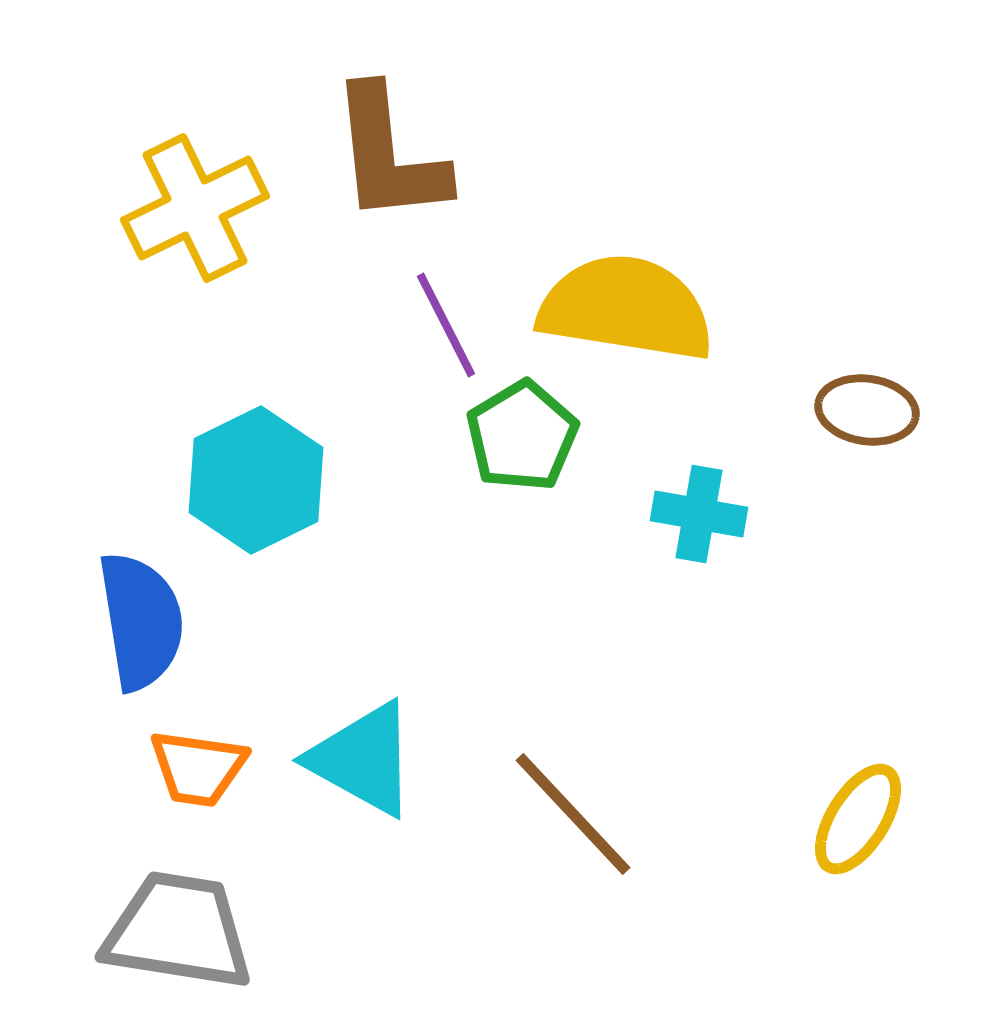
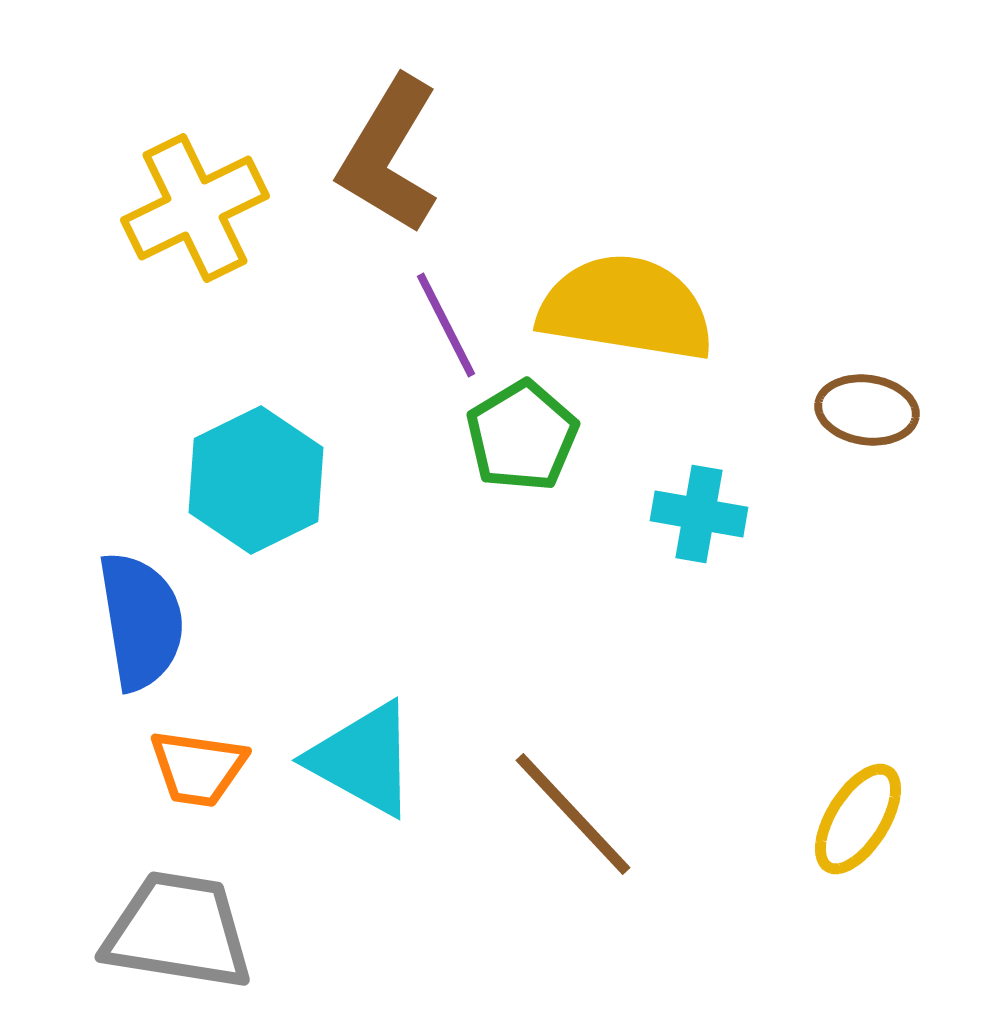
brown L-shape: rotated 37 degrees clockwise
